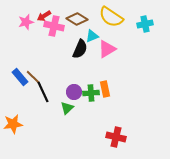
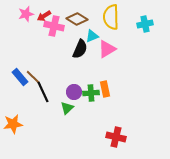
yellow semicircle: rotated 55 degrees clockwise
pink star: moved 8 px up
